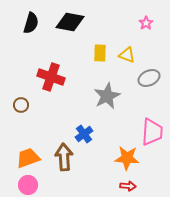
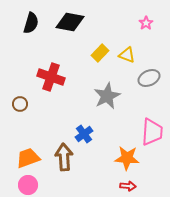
yellow rectangle: rotated 42 degrees clockwise
brown circle: moved 1 px left, 1 px up
